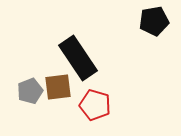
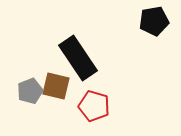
brown square: moved 2 px left, 1 px up; rotated 20 degrees clockwise
red pentagon: moved 1 px left, 1 px down
